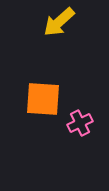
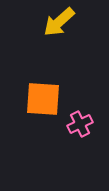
pink cross: moved 1 px down
